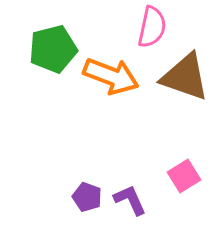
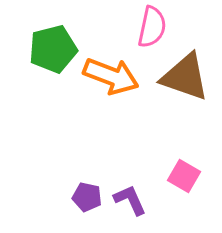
pink square: rotated 28 degrees counterclockwise
purple pentagon: rotated 8 degrees counterclockwise
